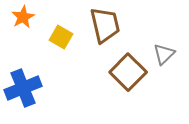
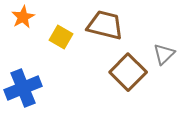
brown trapezoid: rotated 63 degrees counterclockwise
